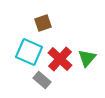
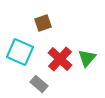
cyan square: moved 9 px left
gray rectangle: moved 3 px left, 4 px down
